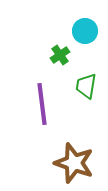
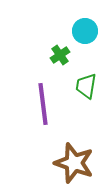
purple line: moved 1 px right
